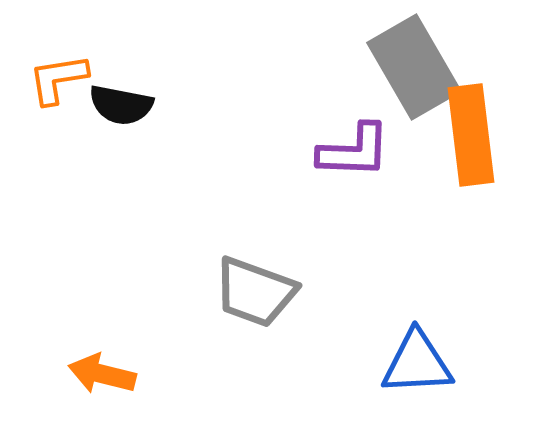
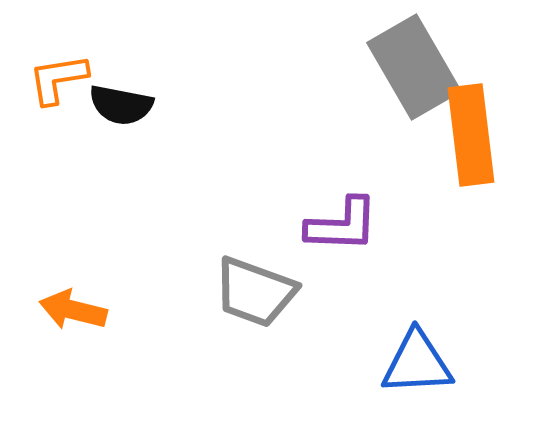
purple L-shape: moved 12 px left, 74 px down
orange arrow: moved 29 px left, 64 px up
